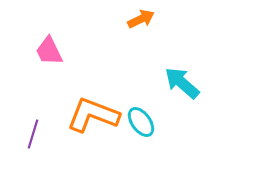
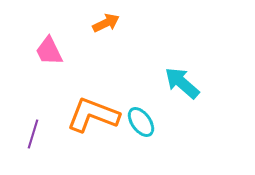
orange arrow: moved 35 px left, 4 px down
